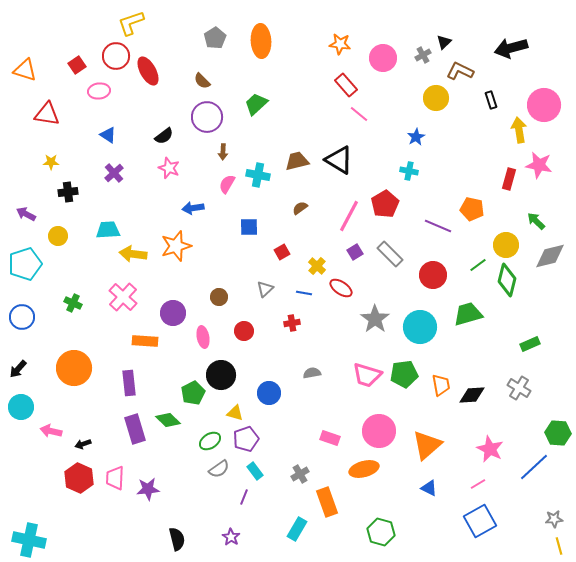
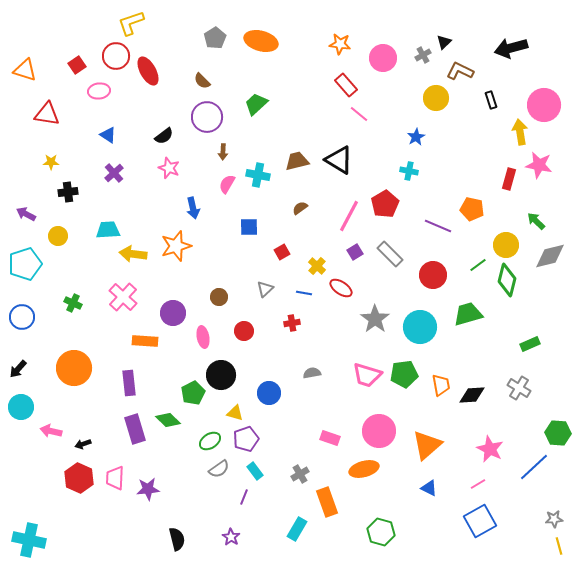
orange ellipse at (261, 41): rotated 72 degrees counterclockwise
yellow arrow at (519, 130): moved 1 px right, 2 px down
blue arrow at (193, 208): rotated 95 degrees counterclockwise
